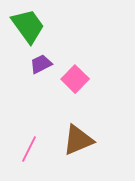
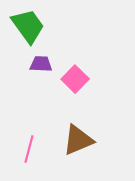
purple trapezoid: rotated 30 degrees clockwise
pink line: rotated 12 degrees counterclockwise
